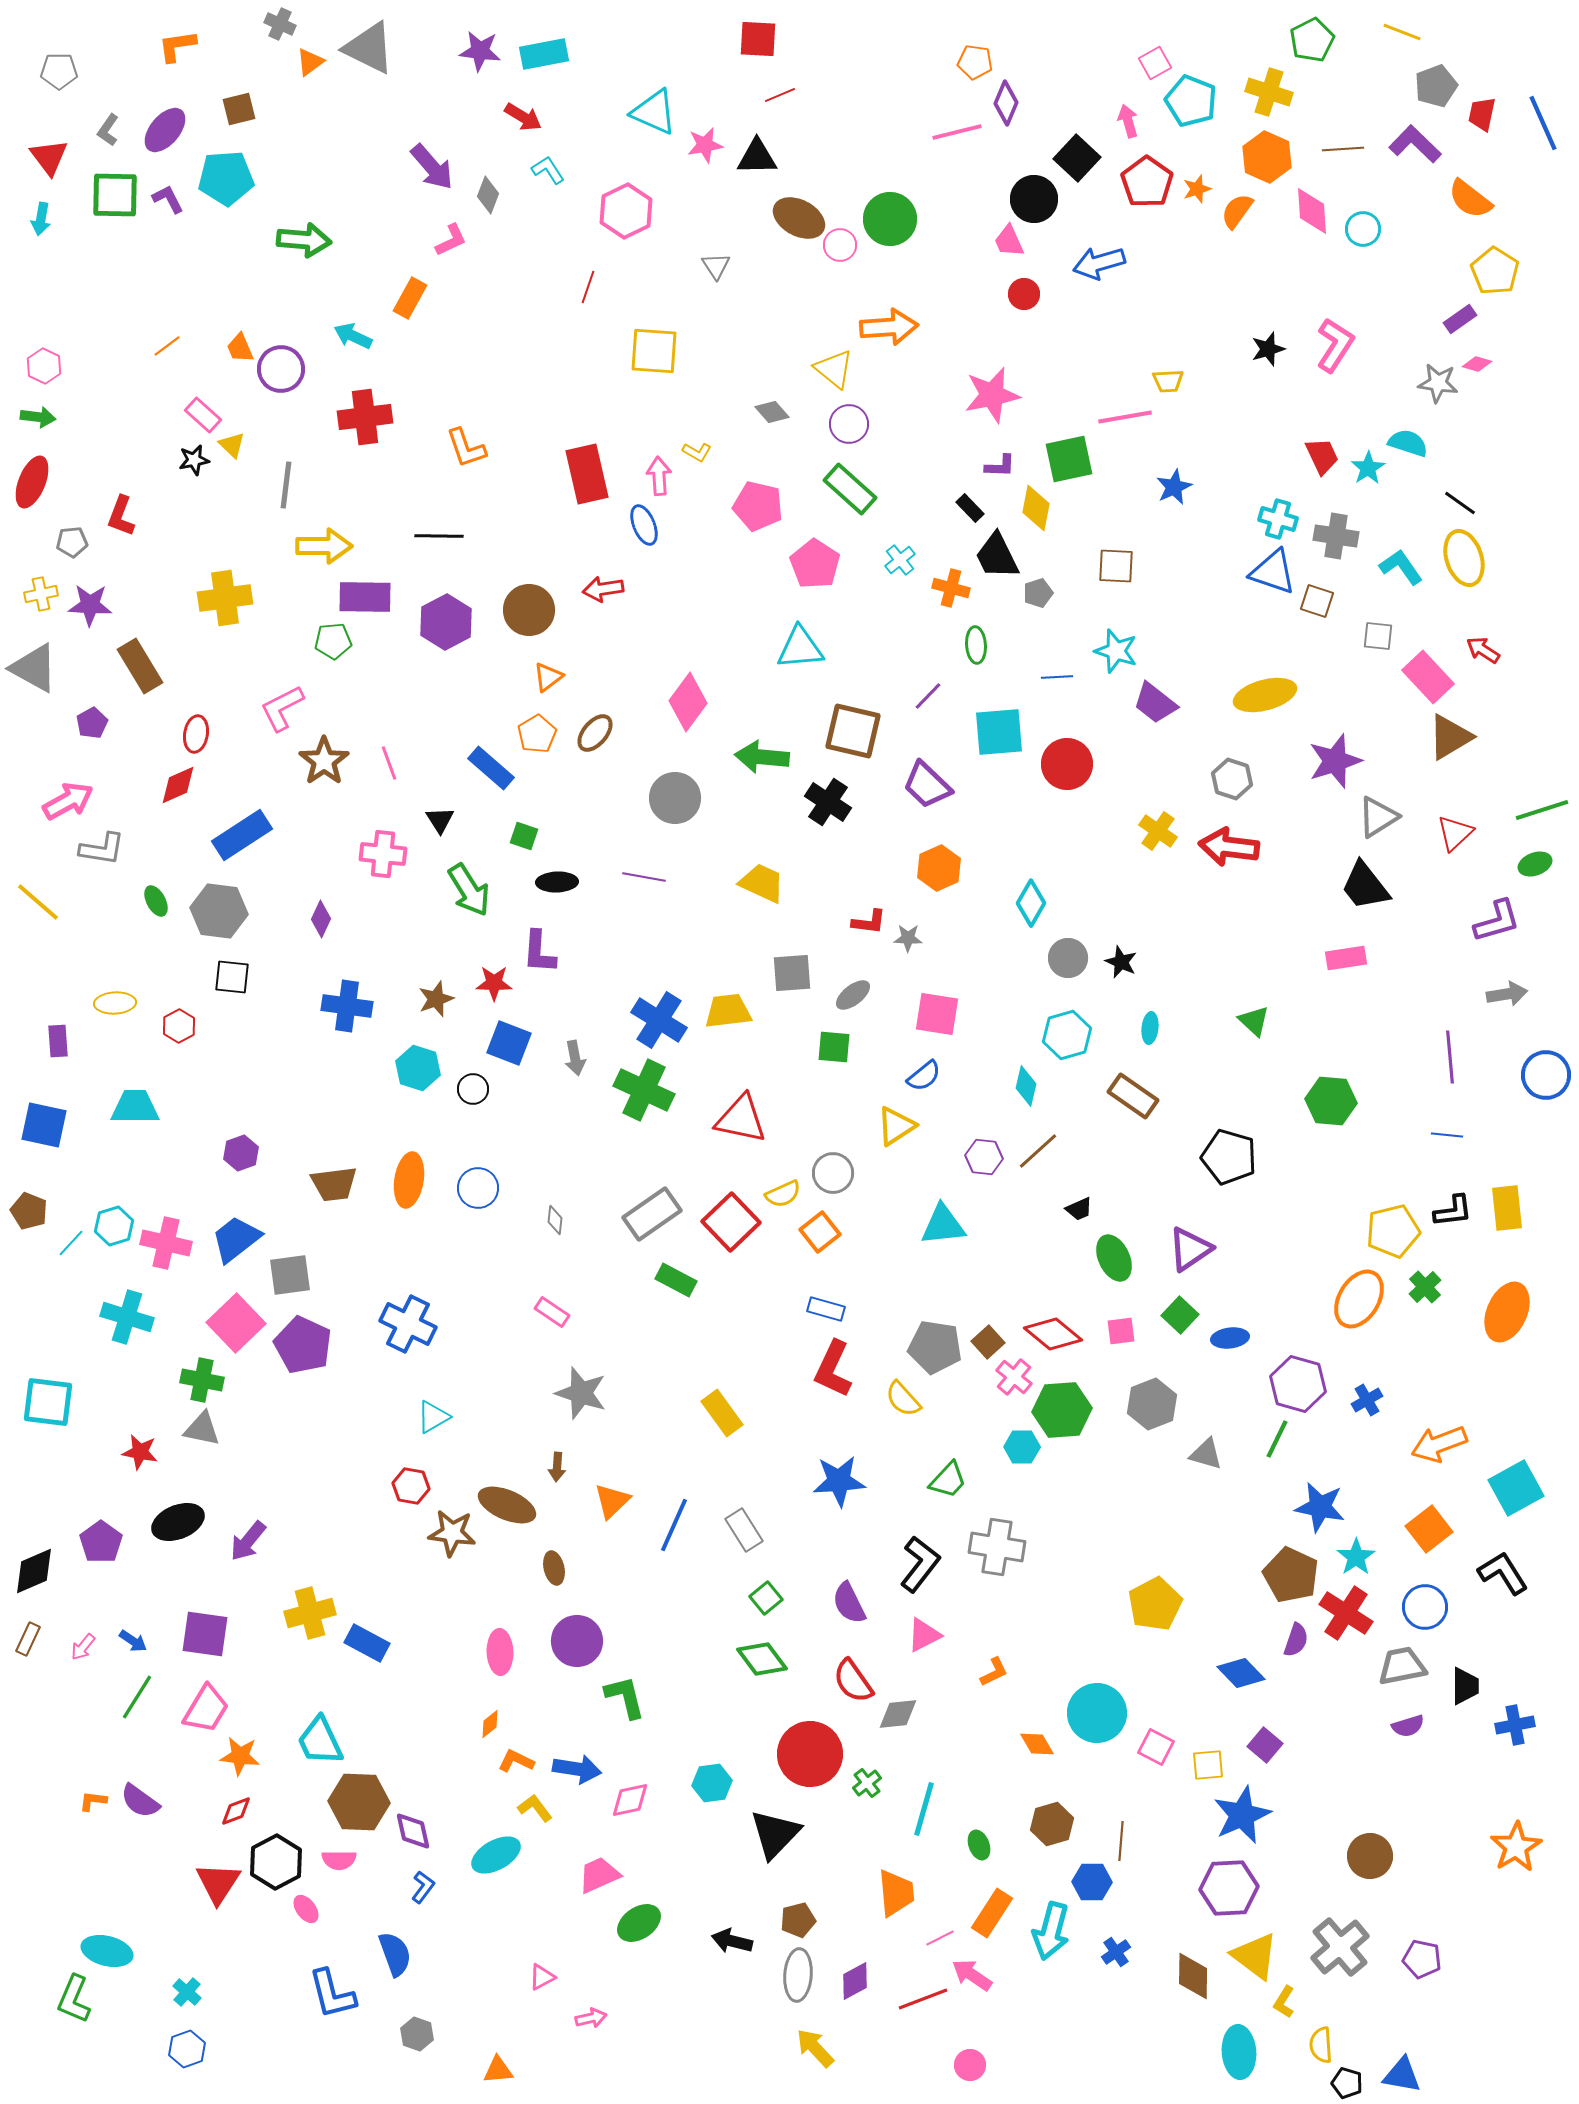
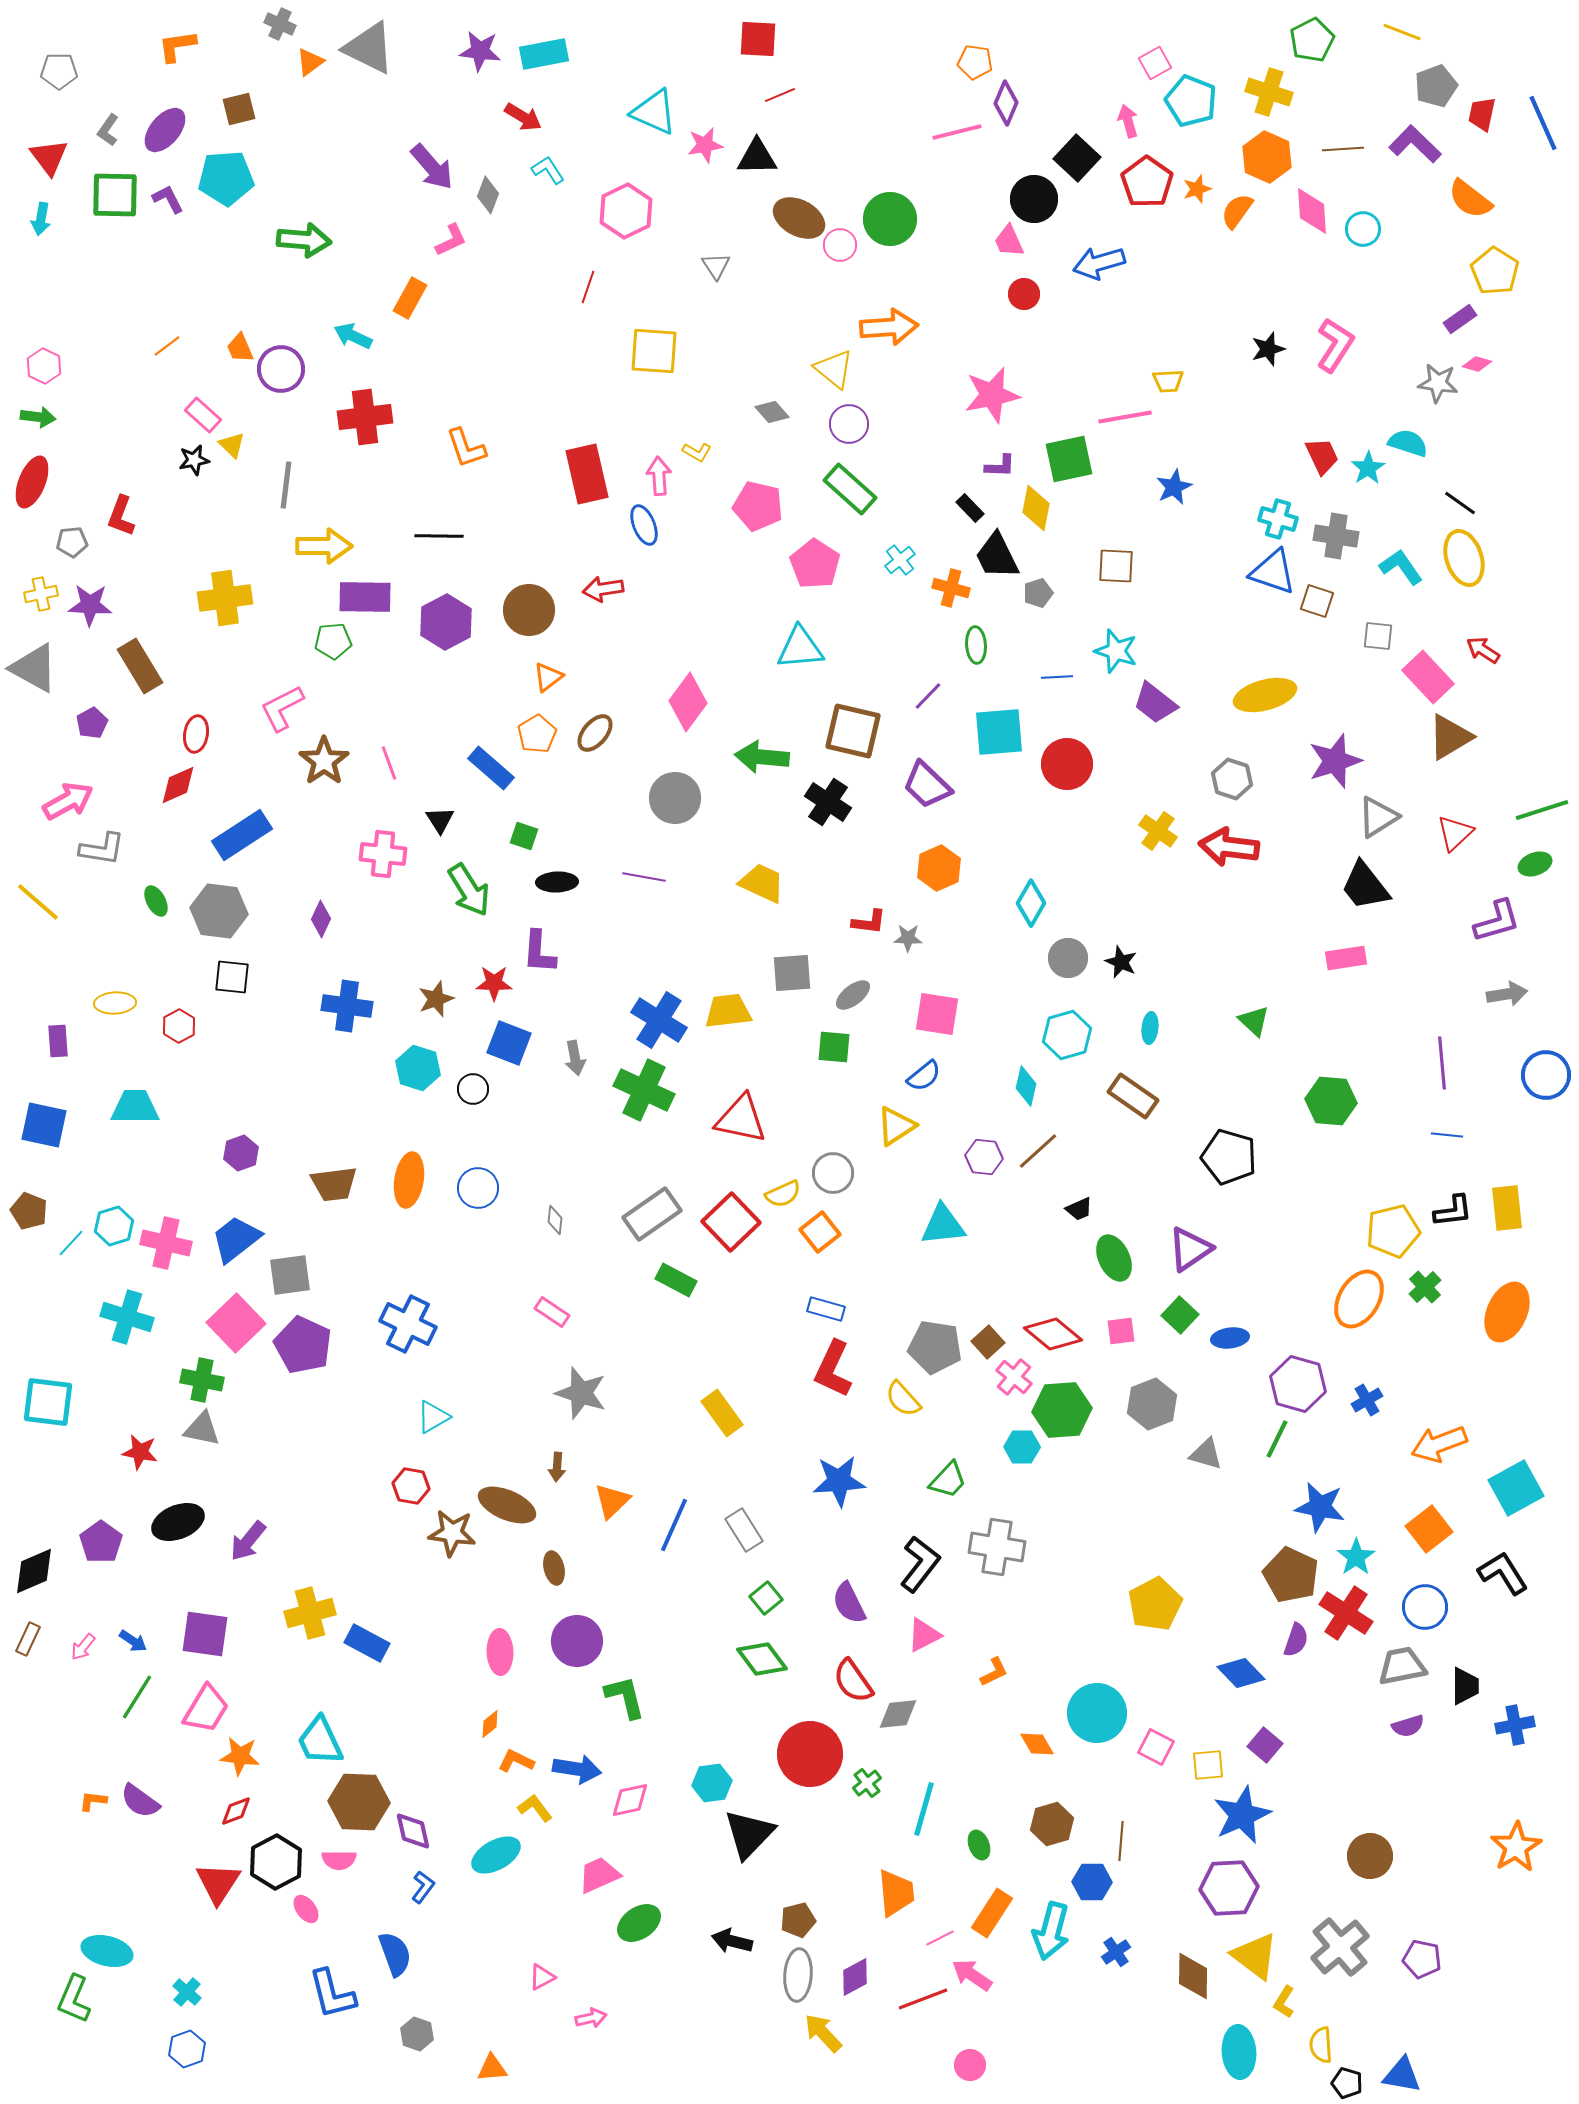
purple line at (1450, 1057): moved 8 px left, 6 px down
black triangle at (775, 1834): moved 26 px left
purple diamond at (855, 1981): moved 4 px up
yellow arrow at (815, 2048): moved 8 px right, 15 px up
orange triangle at (498, 2070): moved 6 px left, 2 px up
